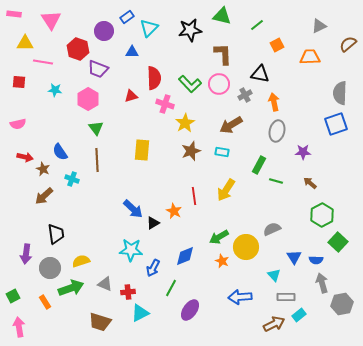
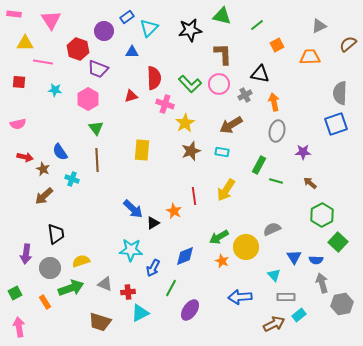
green square at (13, 296): moved 2 px right, 3 px up
